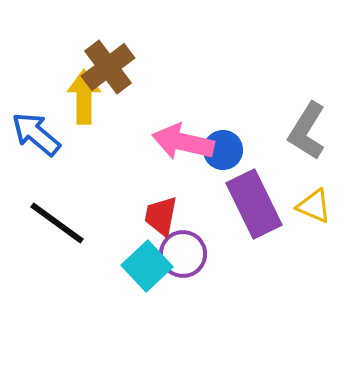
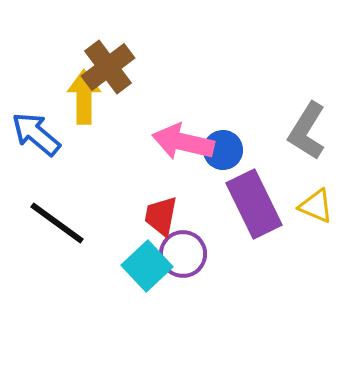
yellow triangle: moved 2 px right
